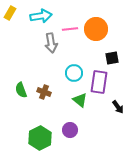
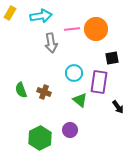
pink line: moved 2 px right
